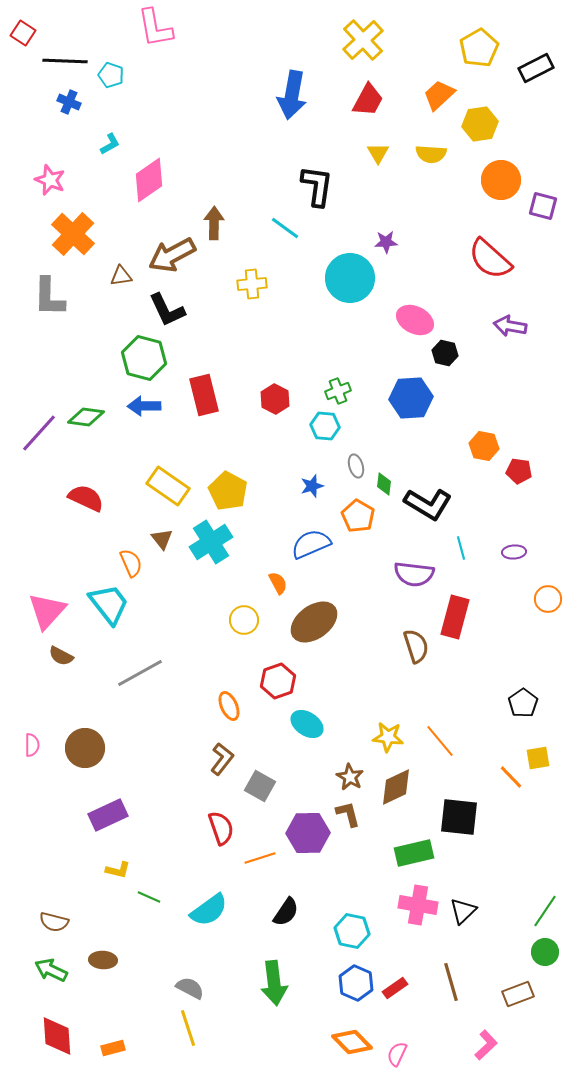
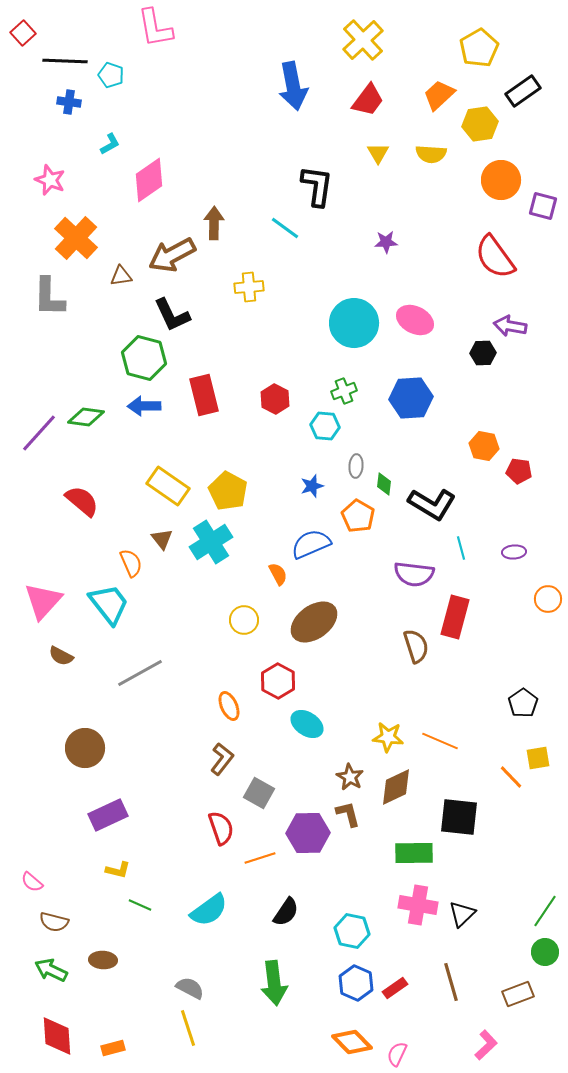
red square at (23, 33): rotated 15 degrees clockwise
black rectangle at (536, 68): moved 13 px left, 23 px down; rotated 8 degrees counterclockwise
blue arrow at (292, 95): moved 1 px right, 9 px up; rotated 21 degrees counterclockwise
red trapezoid at (368, 100): rotated 9 degrees clockwise
blue cross at (69, 102): rotated 15 degrees counterclockwise
orange cross at (73, 234): moved 3 px right, 4 px down
red semicircle at (490, 259): moved 5 px right, 2 px up; rotated 12 degrees clockwise
cyan circle at (350, 278): moved 4 px right, 45 px down
yellow cross at (252, 284): moved 3 px left, 3 px down
black L-shape at (167, 310): moved 5 px right, 5 px down
black hexagon at (445, 353): moved 38 px right; rotated 15 degrees counterclockwise
green cross at (338, 391): moved 6 px right
gray ellipse at (356, 466): rotated 20 degrees clockwise
red semicircle at (86, 498): moved 4 px left, 3 px down; rotated 15 degrees clockwise
black L-shape at (428, 504): moved 4 px right
orange semicircle at (278, 583): moved 9 px up
pink triangle at (47, 611): moved 4 px left, 10 px up
red hexagon at (278, 681): rotated 12 degrees counterclockwise
orange line at (440, 741): rotated 27 degrees counterclockwise
pink semicircle at (32, 745): moved 137 px down; rotated 130 degrees clockwise
gray square at (260, 786): moved 1 px left, 7 px down
green rectangle at (414, 853): rotated 12 degrees clockwise
green line at (149, 897): moved 9 px left, 8 px down
black triangle at (463, 911): moved 1 px left, 3 px down
